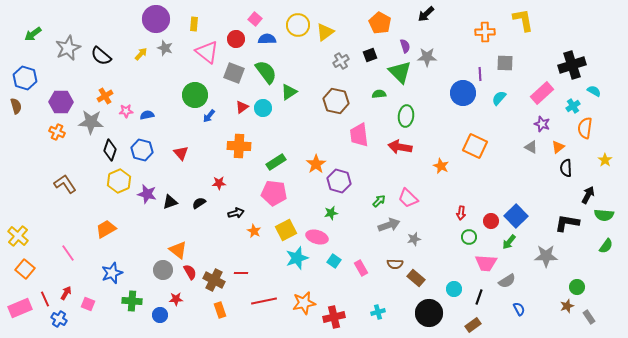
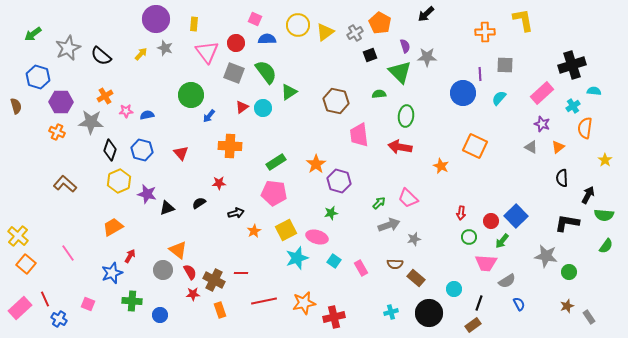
pink square at (255, 19): rotated 16 degrees counterclockwise
red circle at (236, 39): moved 4 px down
pink triangle at (207, 52): rotated 15 degrees clockwise
gray cross at (341, 61): moved 14 px right, 28 px up
gray square at (505, 63): moved 2 px down
blue hexagon at (25, 78): moved 13 px right, 1 px up
cyan semicircle at (594, 91): rotated 24 degrees counterclockwise
green circle at (195, 95): moved 4 px left
orange cross at (239, 146): moved 9 px left
black semicircle at (566, 168): moved 4 px left, 10 px down
brown L-shape at (65, 184): rotated 15 degrees counterclockwise
green arrow at (379, 201): moved 2 px down
black triangle at (170, 202): moved 3 px left, 6 px down
orange trapezoid at (106, 229): moved 7 px right, 2 px up
orange star at (254, 231): rotated 16 degrees clockwise
green arrow at (509, 242): moved 7 px left, 1 px up
gray star at (546, 256): rotated 10 degrees clockwise
orange square at (25, 269): moved 1 px right, 5 px up
green circle at (577, 287): moved 8 px left, 15 px up
red arrow at (66, 293): moved 64 px right, 37 px up
black line at (479, 297): moved 6 px down
red star at (176, 299): moved 17 px right, 5 px up
pink rectangle at (20, 308): rotated 20 degrees counterclockwise
blue semicircle at (519, 309): moved 5 px up
cyan cross at (378, 312): moved 13 px right
